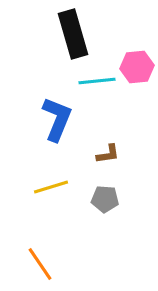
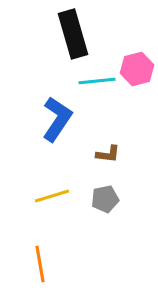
pink hexagon: moved 2 px down; rotated 8 degrees counterclockwise
blue L-shape: rotated 12 degrees clockwise
brown L-shape: rotated 15 degrees clockwise
yellow line: moved 1 px right, 9 px down
gray pentagon: rotated 16 degrees counterclockwise
orange line: rotated 24 degrees clockwise
